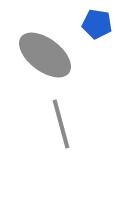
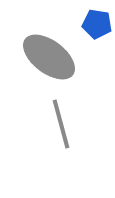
gray ellipse: moved 4 px right, 2 px down
